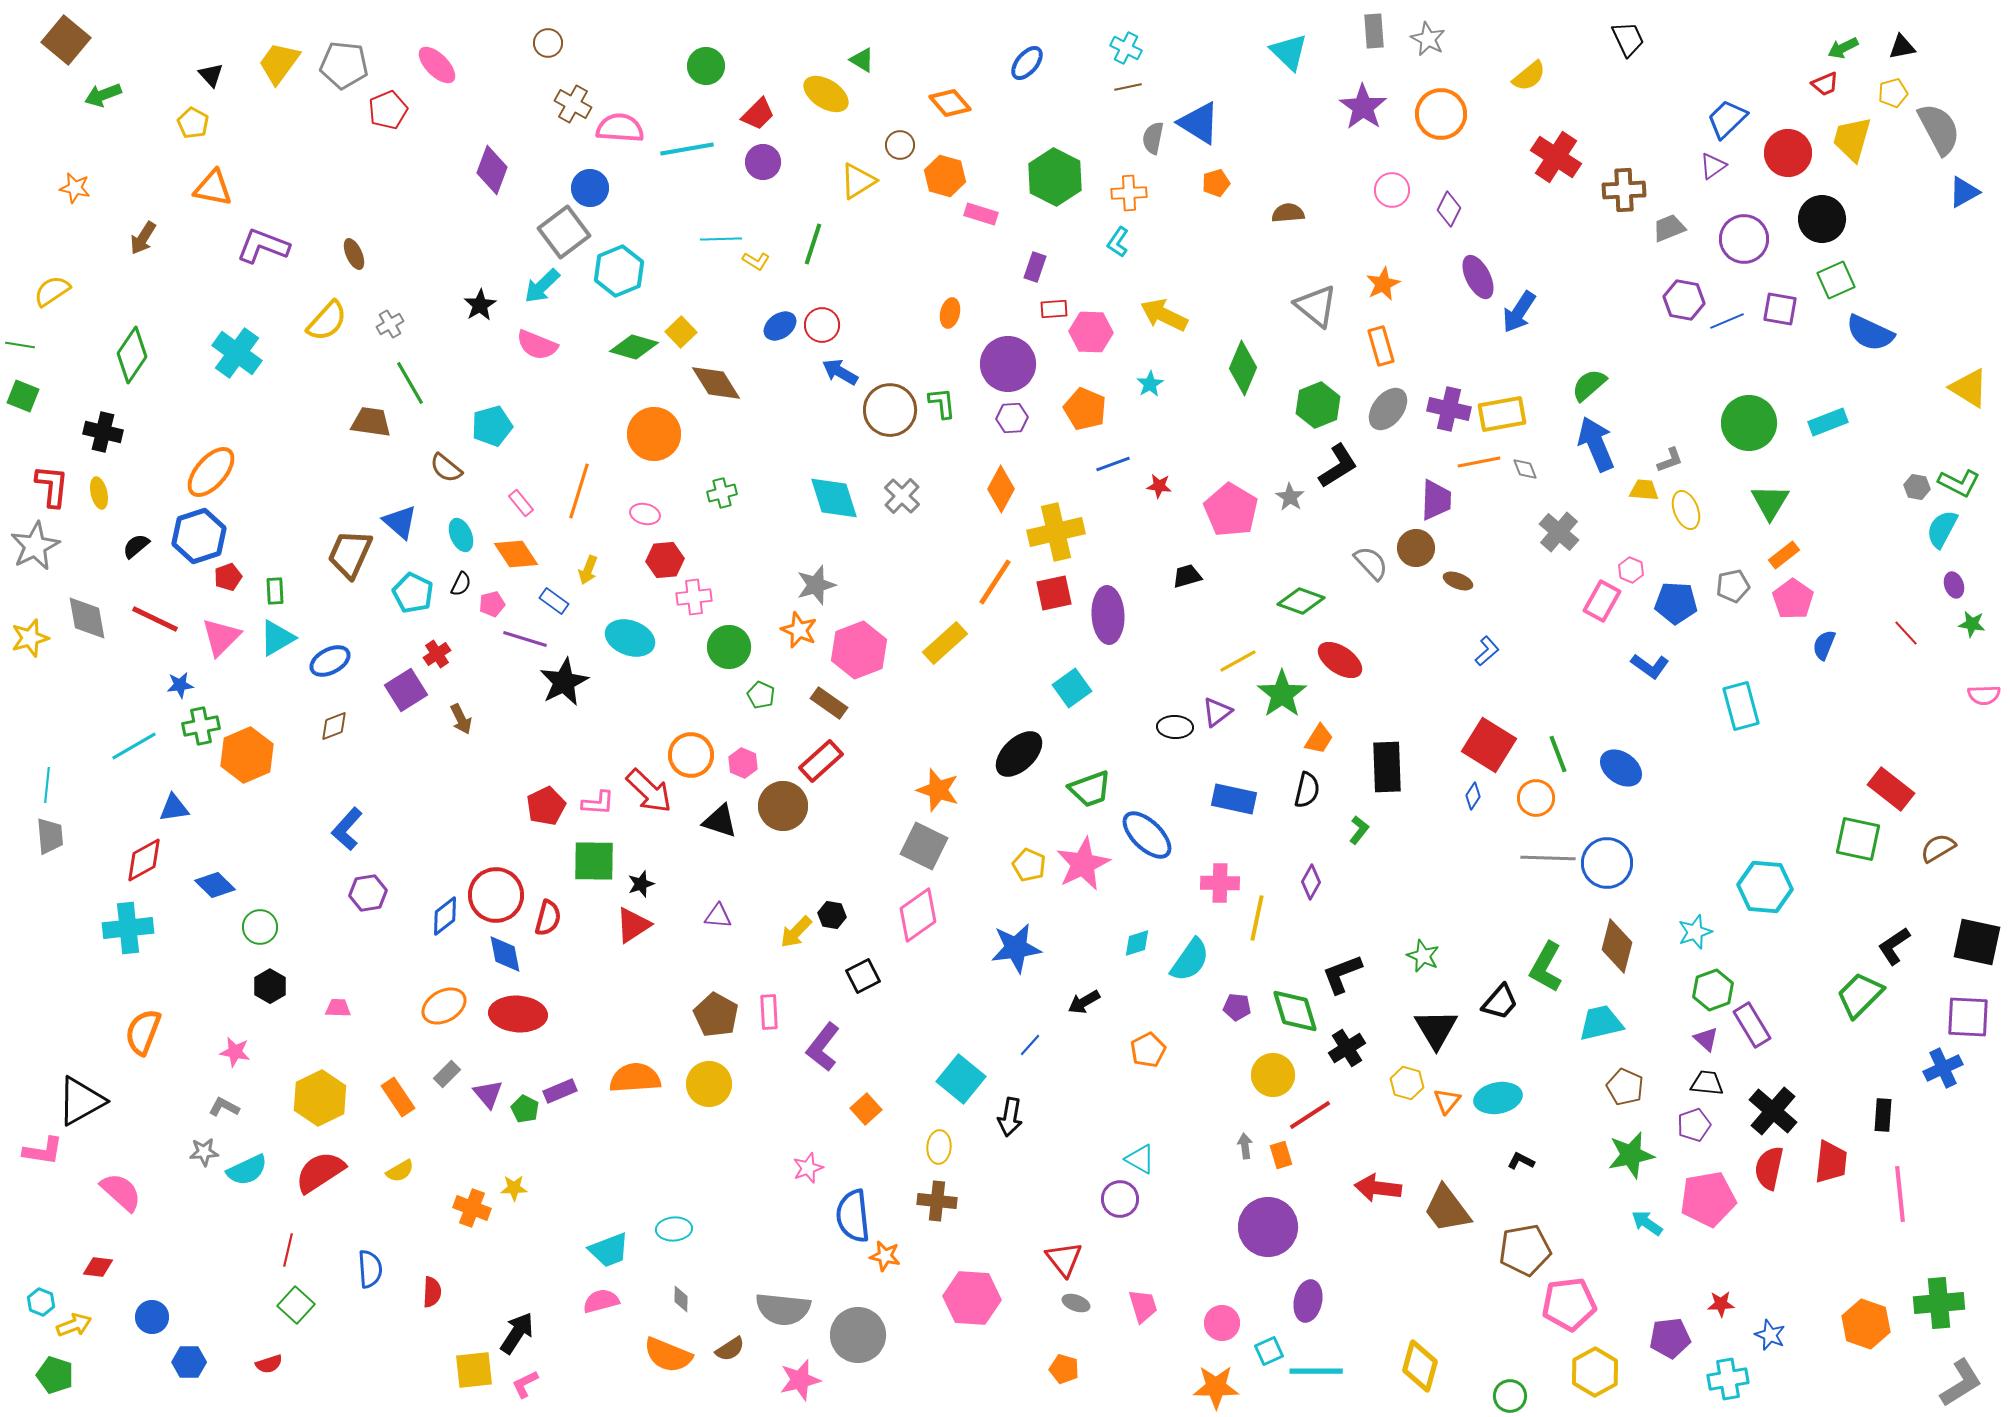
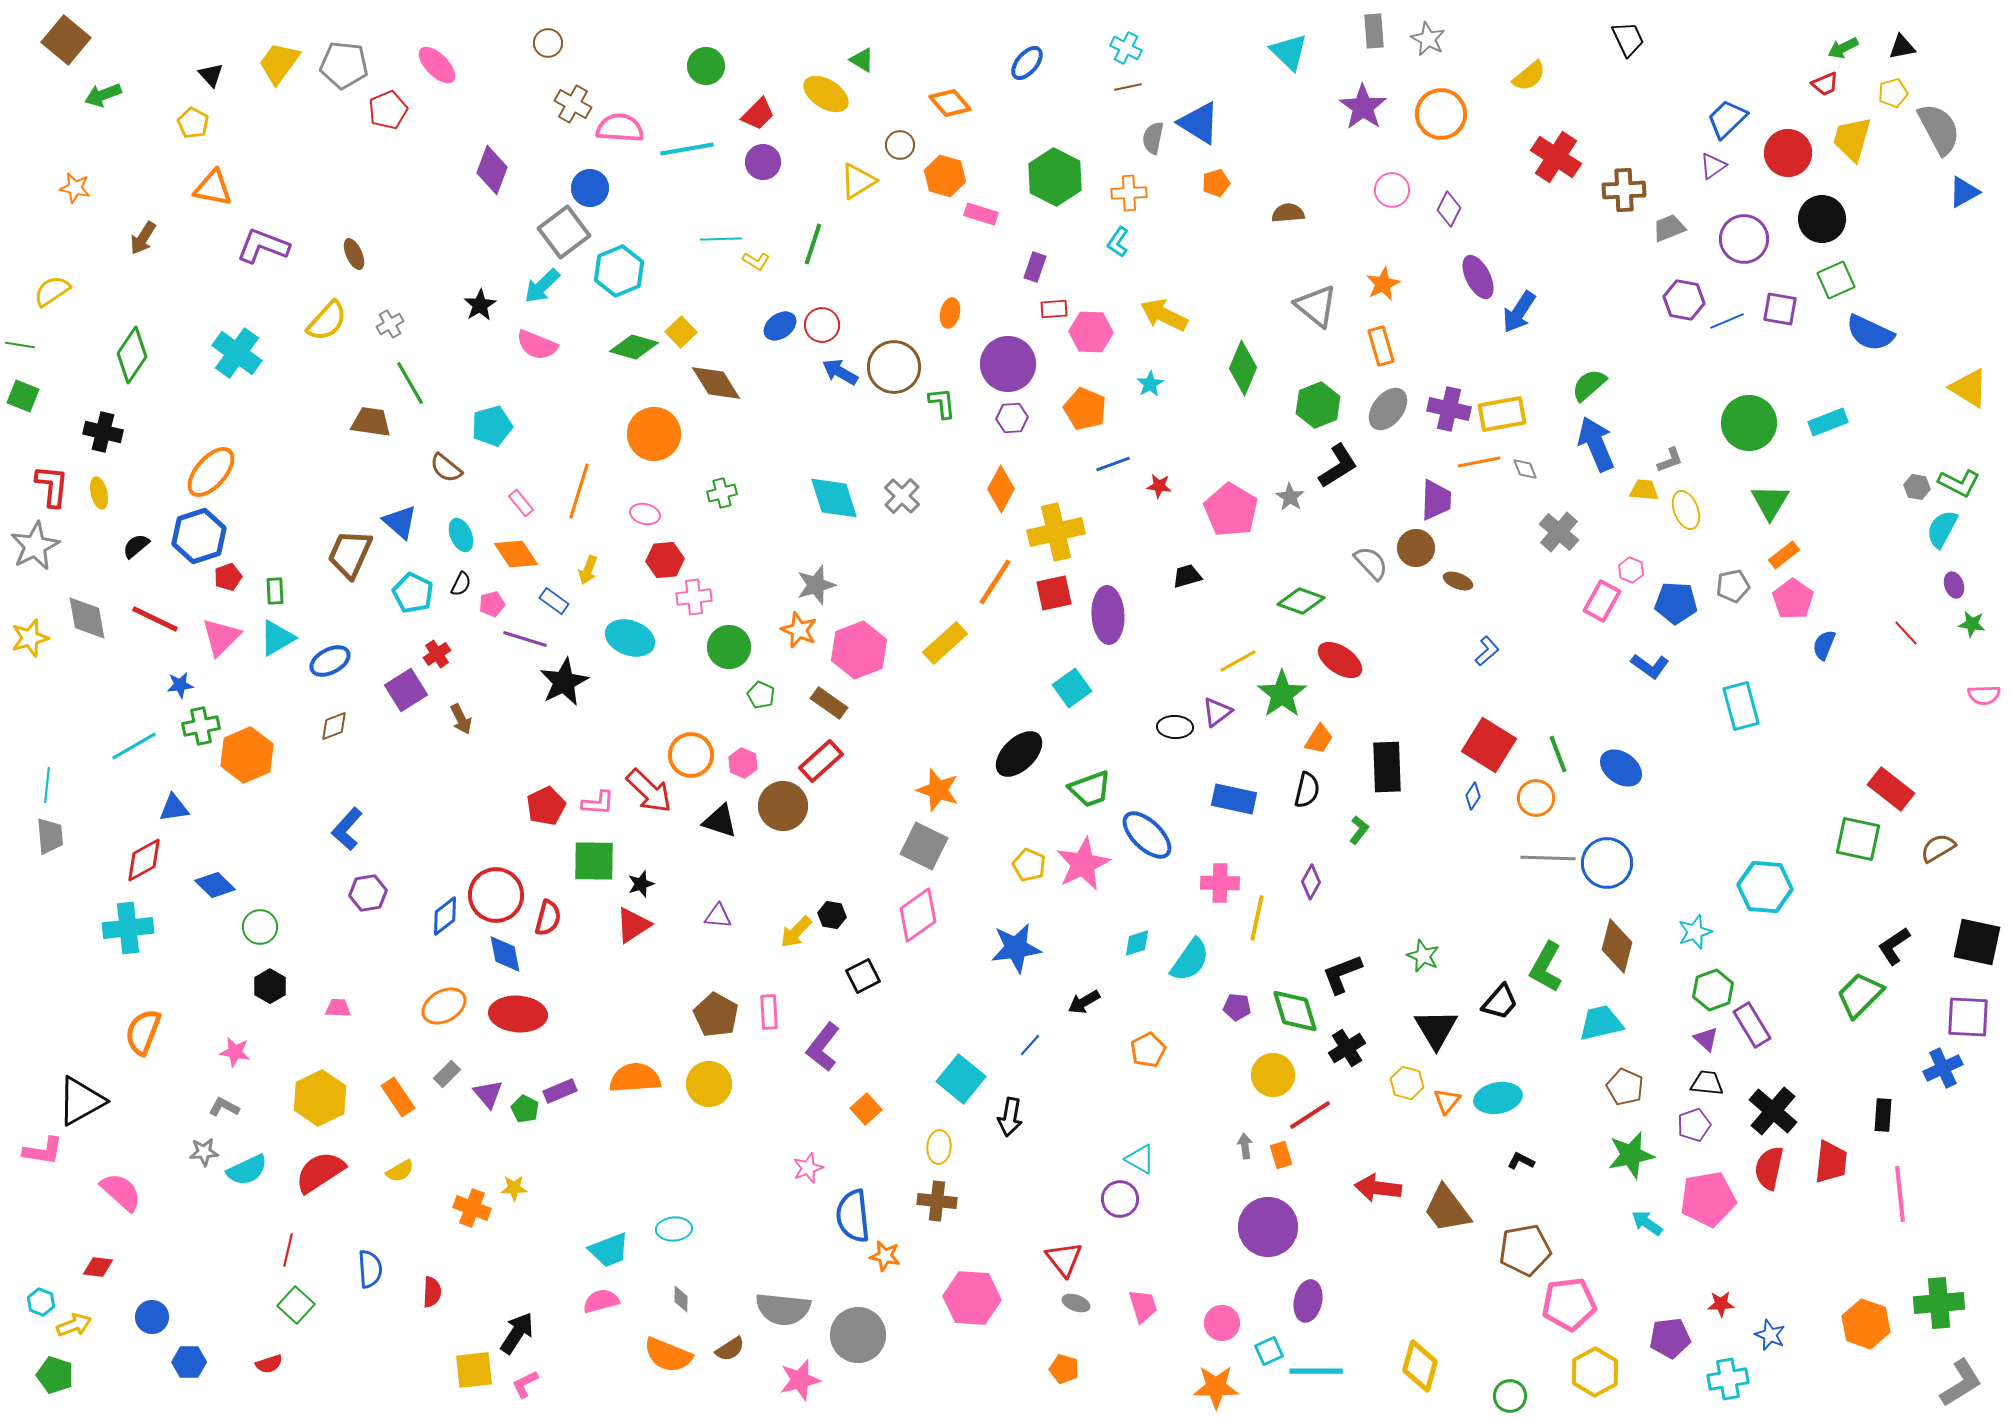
brown circle at (890, 410): moved 4 px right, 43 px up
